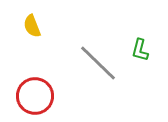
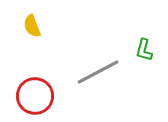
green L-shape: moved 4 px right
gray line: moved 9 px down; rotated 72 degrees counterclockwise
